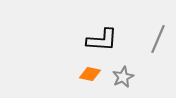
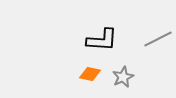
gray line: rotated 40 degrees clockwise
